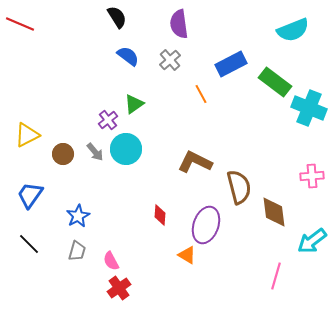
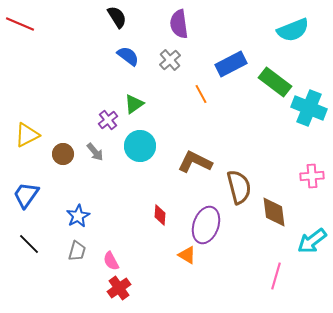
cyan circle: moved 14 px right, 3 px up
blue trapezoid: moved 4 px left
